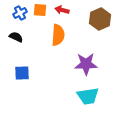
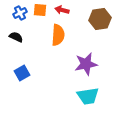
brown hexagon: rotated 15 degrees clockwise
purple star: rotated 10 degrees counterclockwise
blue square: rotated 28 degrees counterclockwise
